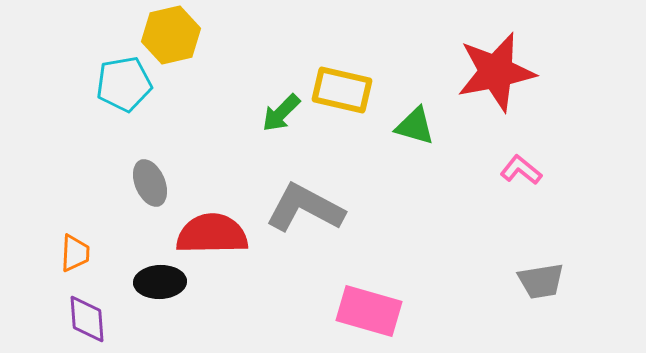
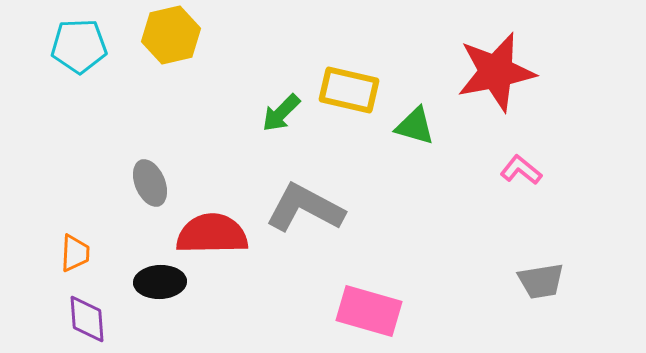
cyan pentagon: moved 45 px left, 38 px up; rotated 8 degrees clockwise
yellow rectangle: moved 7 px right
